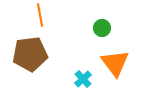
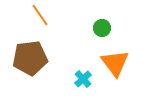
orange line: rotated 25 degrees counterclockwise
brown pentagon: moved 4 px down
